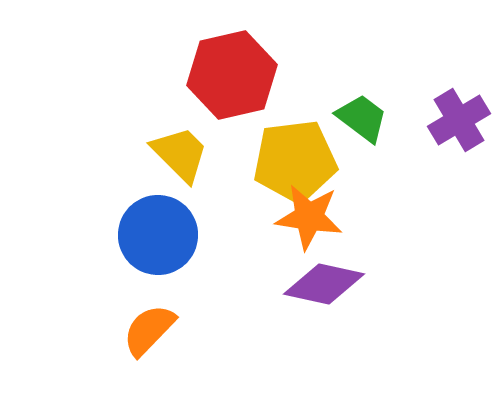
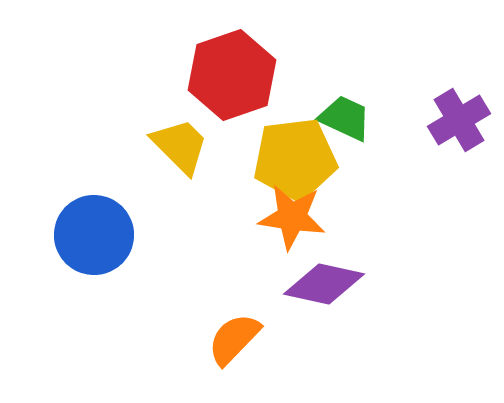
red hexagon: rotated 6 degrees counterclockwise
green trapezoid: moved 17 px left; rotated 12 degrees counterclockwise
yellow trapezoid: moved 8 px up
yellow pentagon: moved 2 px up
orange star: moved 17 px left
blue circle: moved 64 px left
orange semicircle: moved 85 px right, 9 px down
